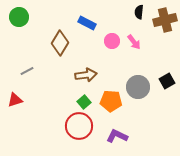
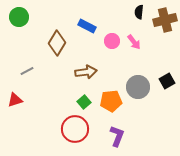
blue rectangle: moved 3 px down
brown diamond: moved 3 px left
brown arrow: moved 3 px up
orange pentagon: rotated 10 degrees counterclockwise
red circle: moved 4 px left, 3 px down
purple L-shape: rotated 85 degrees clockwise
